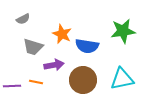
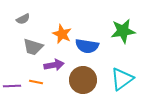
cyan triangle: rotated 25 degrees counterclockwise
